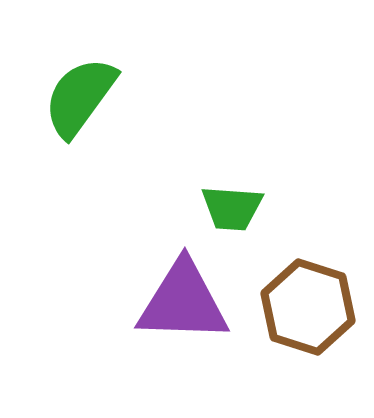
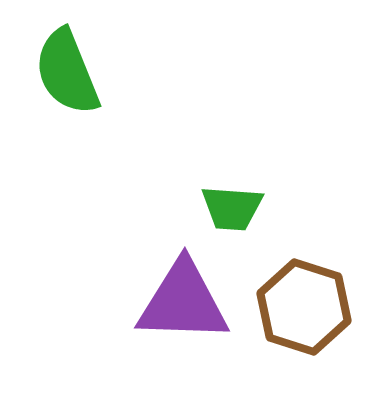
green semicircle: moved 13 px left, 25 px up; rotated 58 degrees counterclockwise
brown hexagon: moved 4 px left
